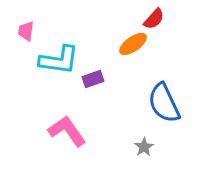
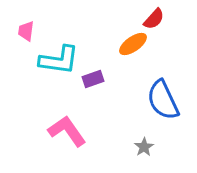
blue semicircle: moved 1 px left, 3 px up
